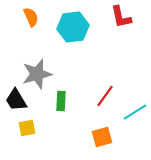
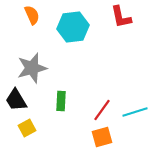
orange semicircle: moved 1 px right, 2 px up
gray star: moved 5 px left, 6 px up
red line: moved 3 px left, 14 px down
cyan line: rotated 15 degrees clockwise
yellow square: rotated 18 degrees counterclockwise
